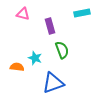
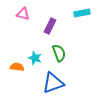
purple rectangle: rotated 42 degrees clockwise
green semicircle: moved 3 px left, 3 px down
